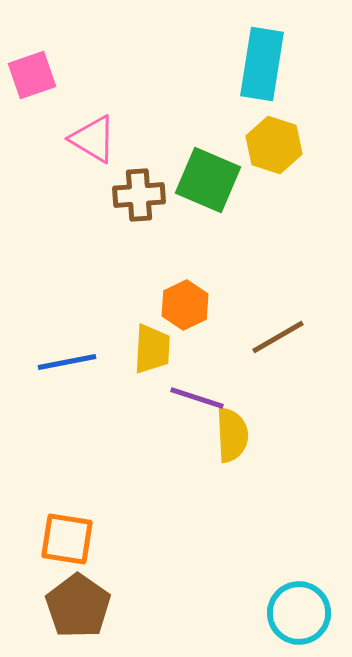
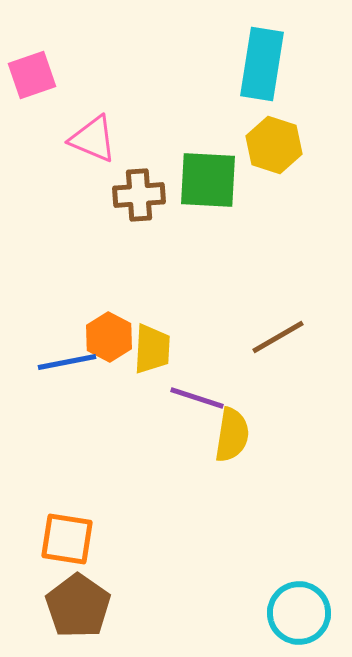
pink triangle: rotated 8 degrees counterclockwise
green square: rotated 20 degrees counterclockwise
orange hexagon: moved 76 px left, 32 px down; rotated 6 degrees counterclockwise
yellow semicircle: rotated 12 degrees clockwise
